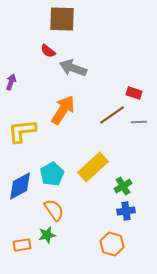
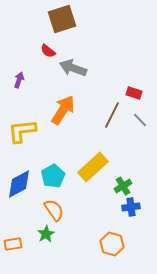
brown square: rotated 20 degrees counterclockwise
purple arrow: moved 8 px right, 2 px up
brown line: rotated 28 degrees counterclockwise
gray line: moved 1 px right, 2 px up; rotated 49 degrees clockwise
cyan pentagon: moved 1 px right, 2 px down
blue diamond: moved 1 px left, 2 px up
blue cross: moved 5 px right, 4 px up
green star: moved 1 px left, 1 px up; rotated 18 degrees counterclockwise
orange rectangle: moved 9 px left, 1 px up
